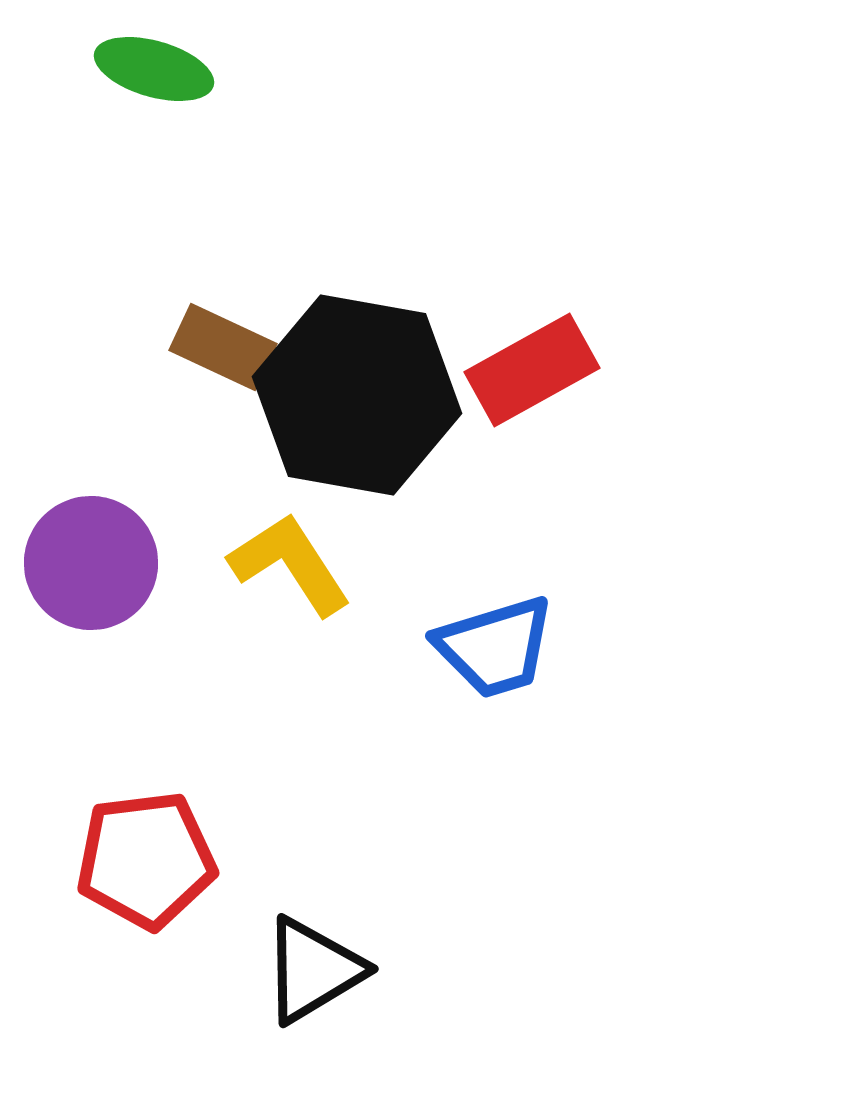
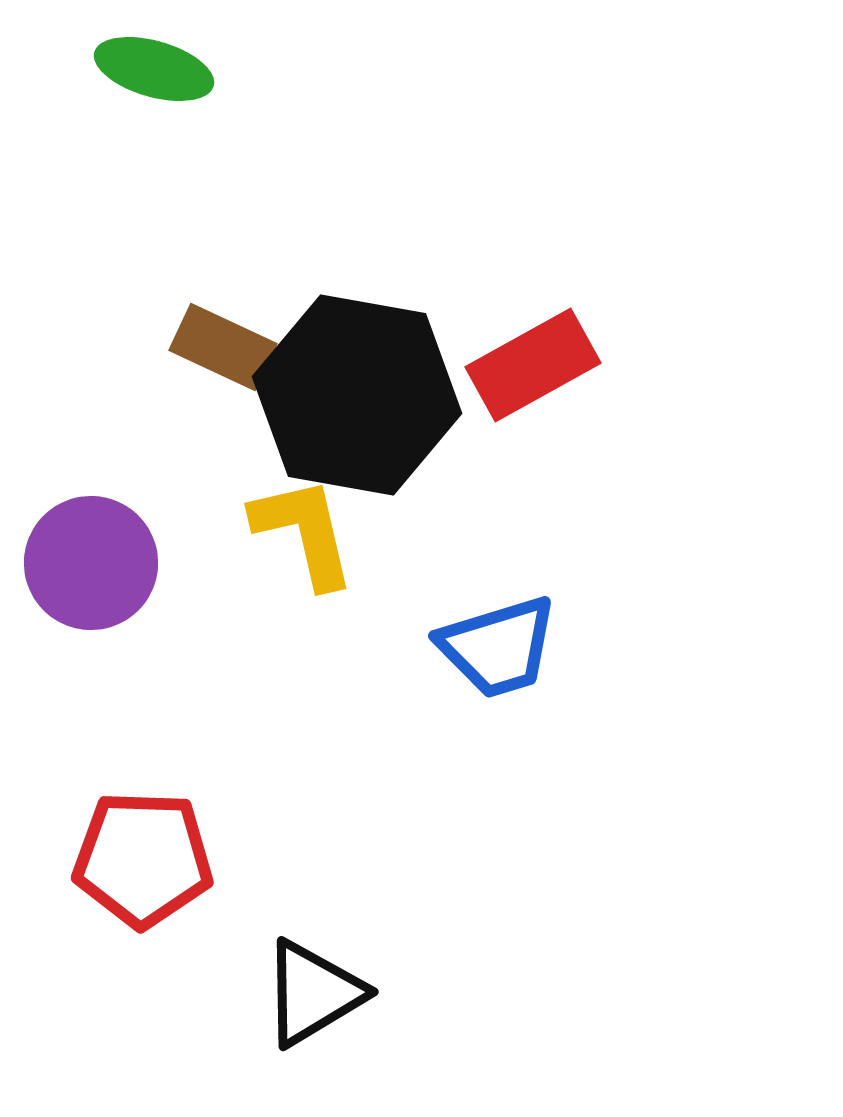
red rectangle: moved 1 px right, 5 px up
yellow L-shape: moved 14 px right, 32 px up; rotated 20 degrees clockwise
blue trapezoid: moved 3 px right
red pentagon: moved 3 px left, 1 px up; rotated 9 degrees clockwise
black triangle: moved 23 px down
